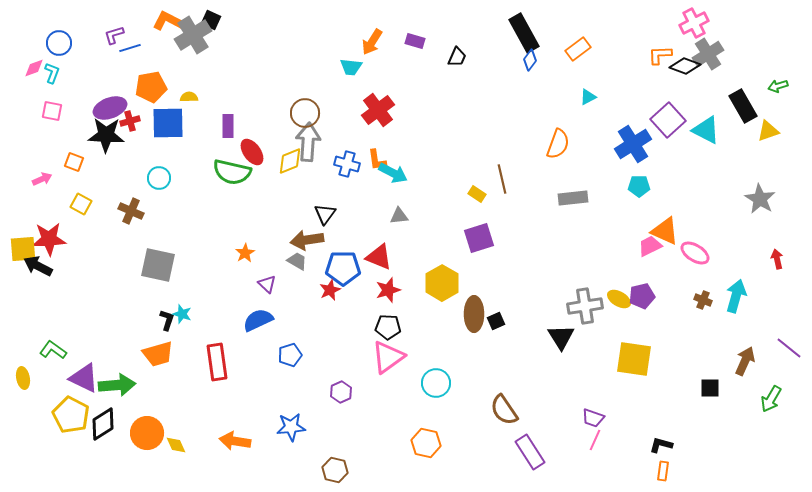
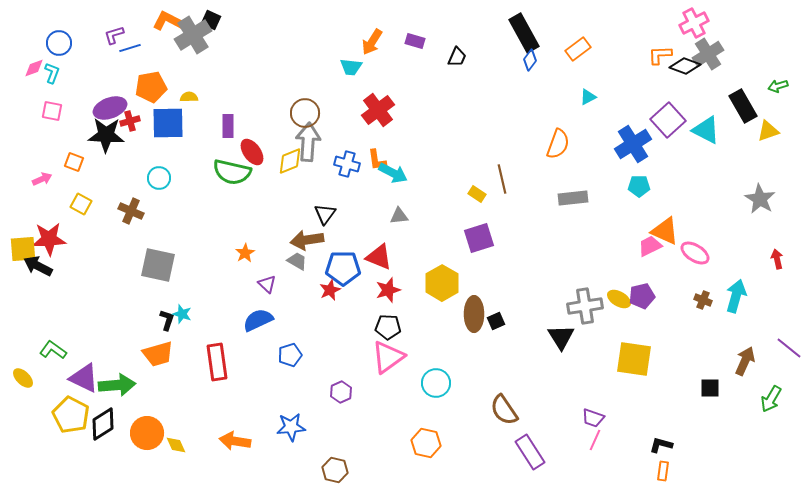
yellow ellipse at (23, 378): rotated 35 degrees counterclockwise
